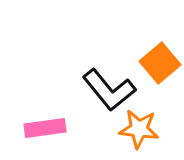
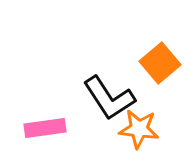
black L-shape: moved 8 px down; rotated 6 degrees clockwise
